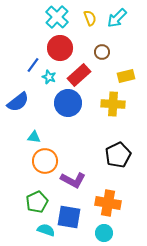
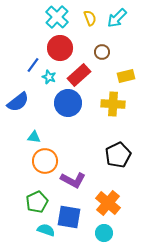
orange cross: rotated 30 degrees clockwise
